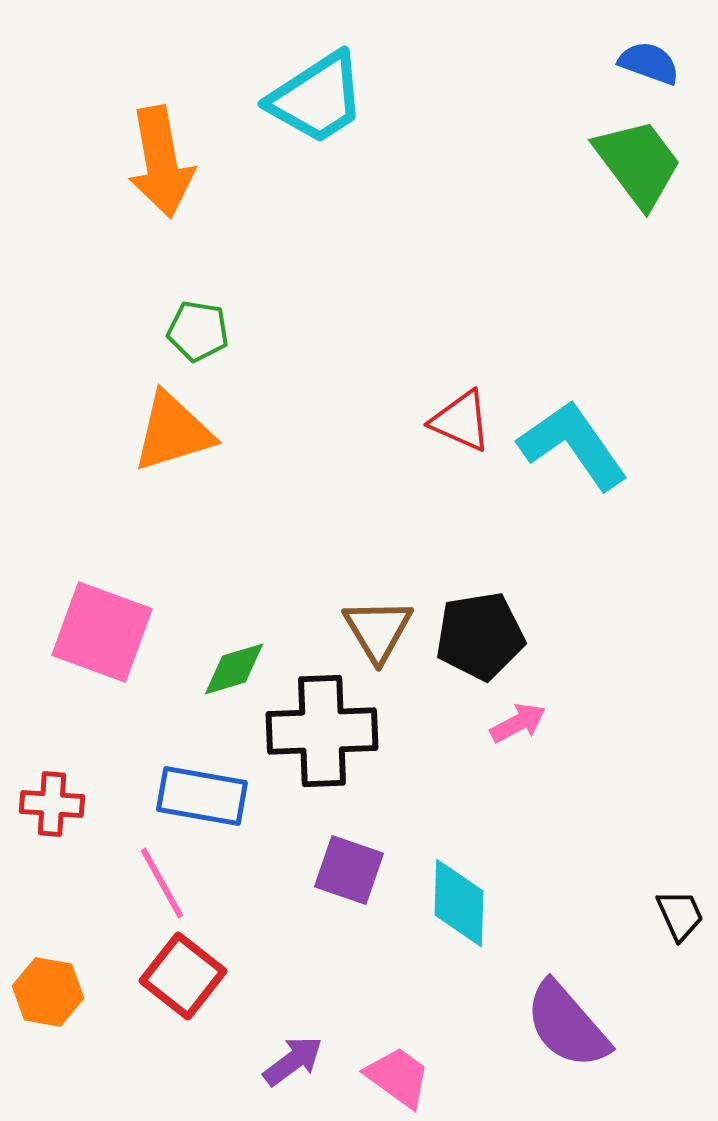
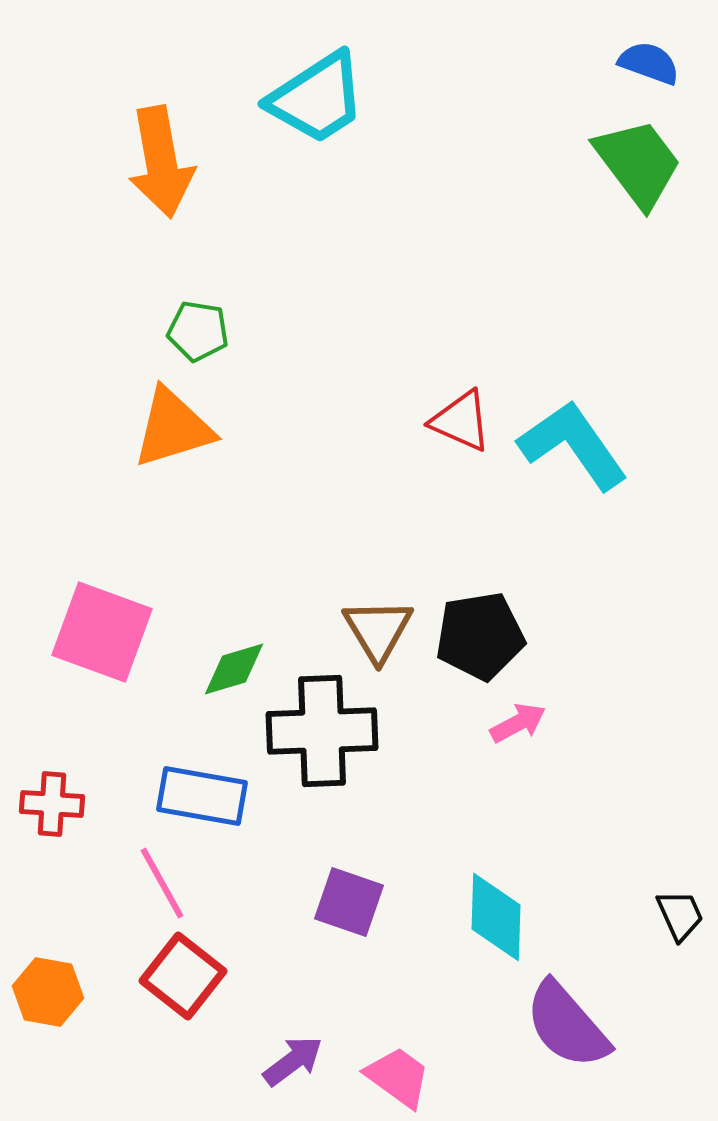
orange triangle: moved 4 px up
purple square: moved 32 px down
cyan diamond: moved 37 px right, 14 px down
